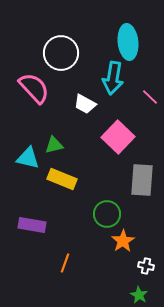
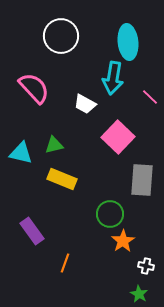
white circle: moved 17 px up
cyan triangle: moved 7 px left, 5 px up
green circle: moved 3 px right
purple rectangle: moved 6 px down; rotated 44 degrees clockwise
green star: moved 1 px up
